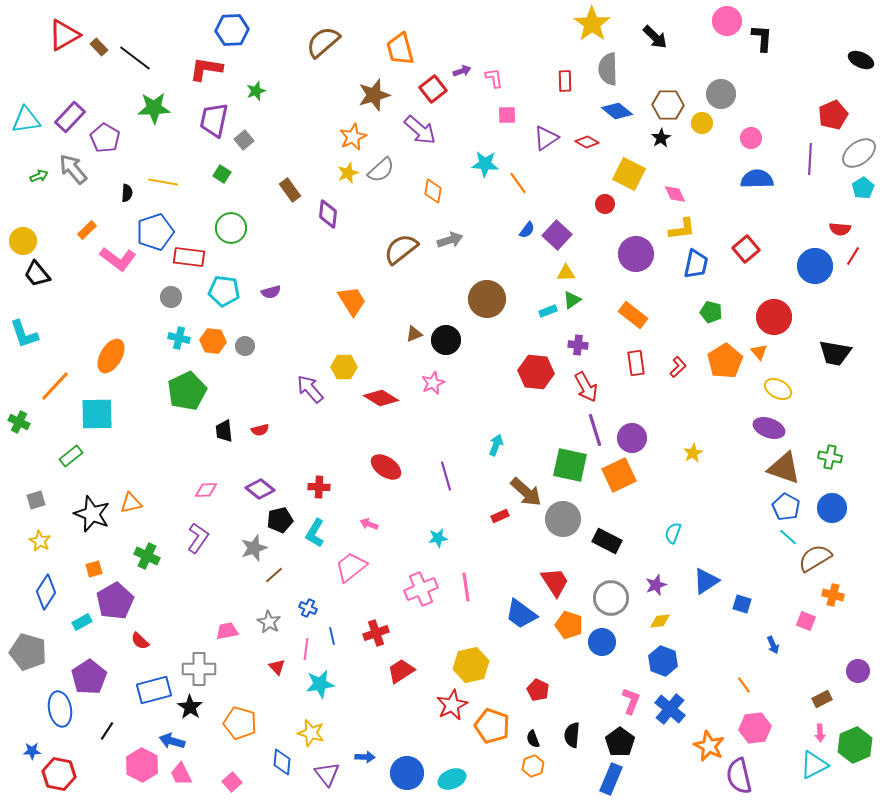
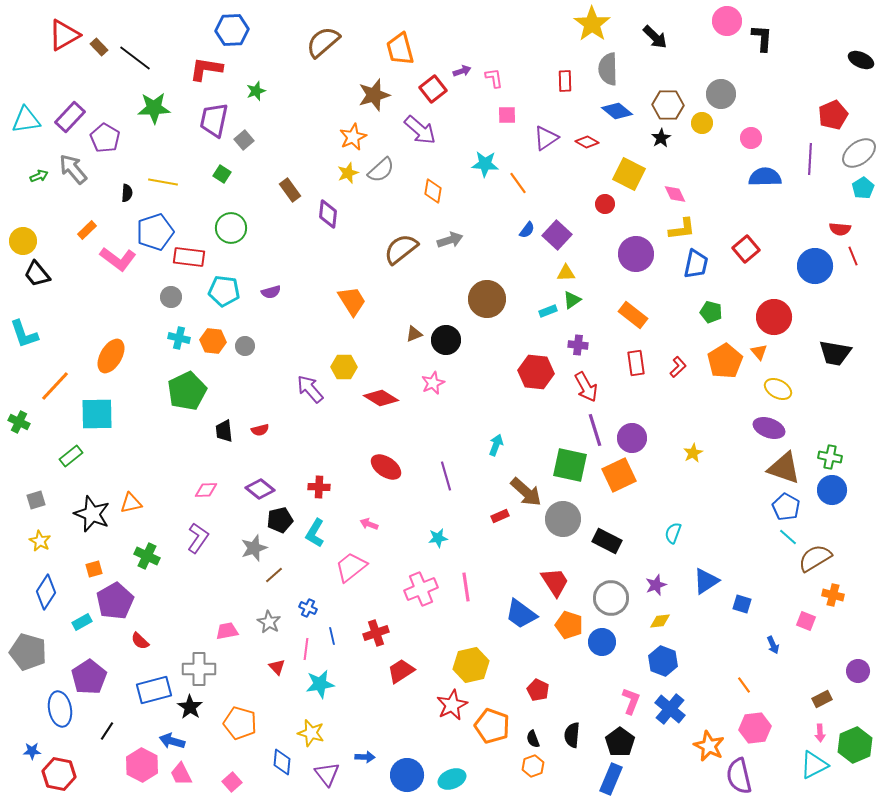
blue semicircle at (757, 179): moved 8 px right, 2 px up
red line at (853, 256): rotated 54 degrees counterclockwise
blue circle at (832, 508): moved 18 px up
blue circle at (407, 773): moved 2 px down
